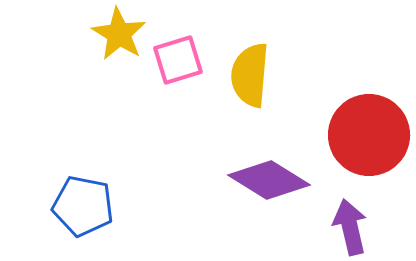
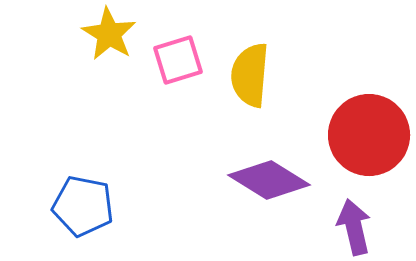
yellow star: moved 10 px left
purple arrow: moved 4 px right
